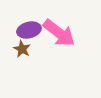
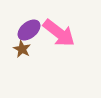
purple ellipse: rotated 25 degrees counterclockwise
